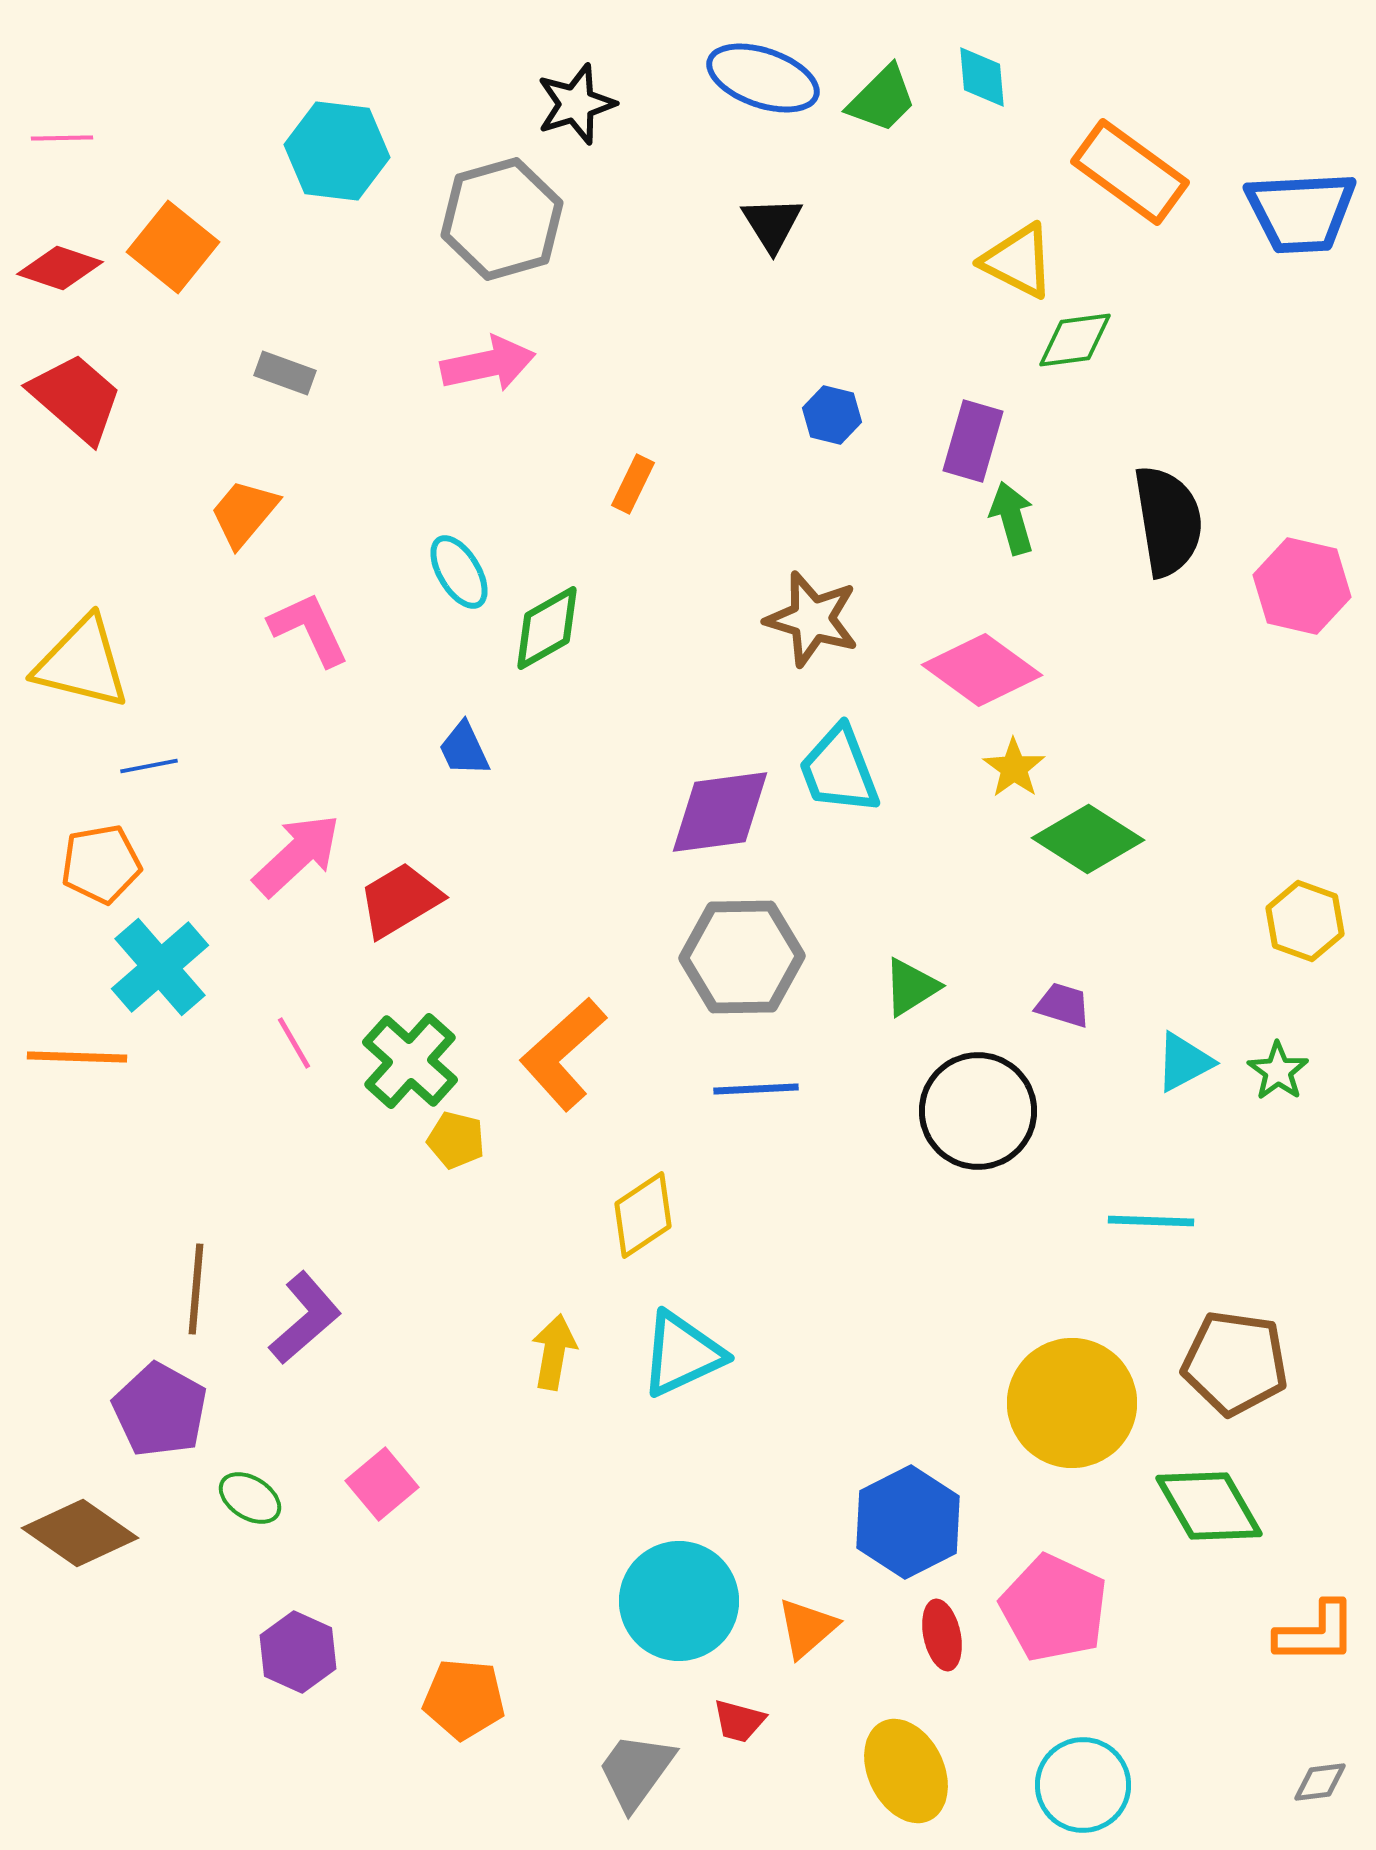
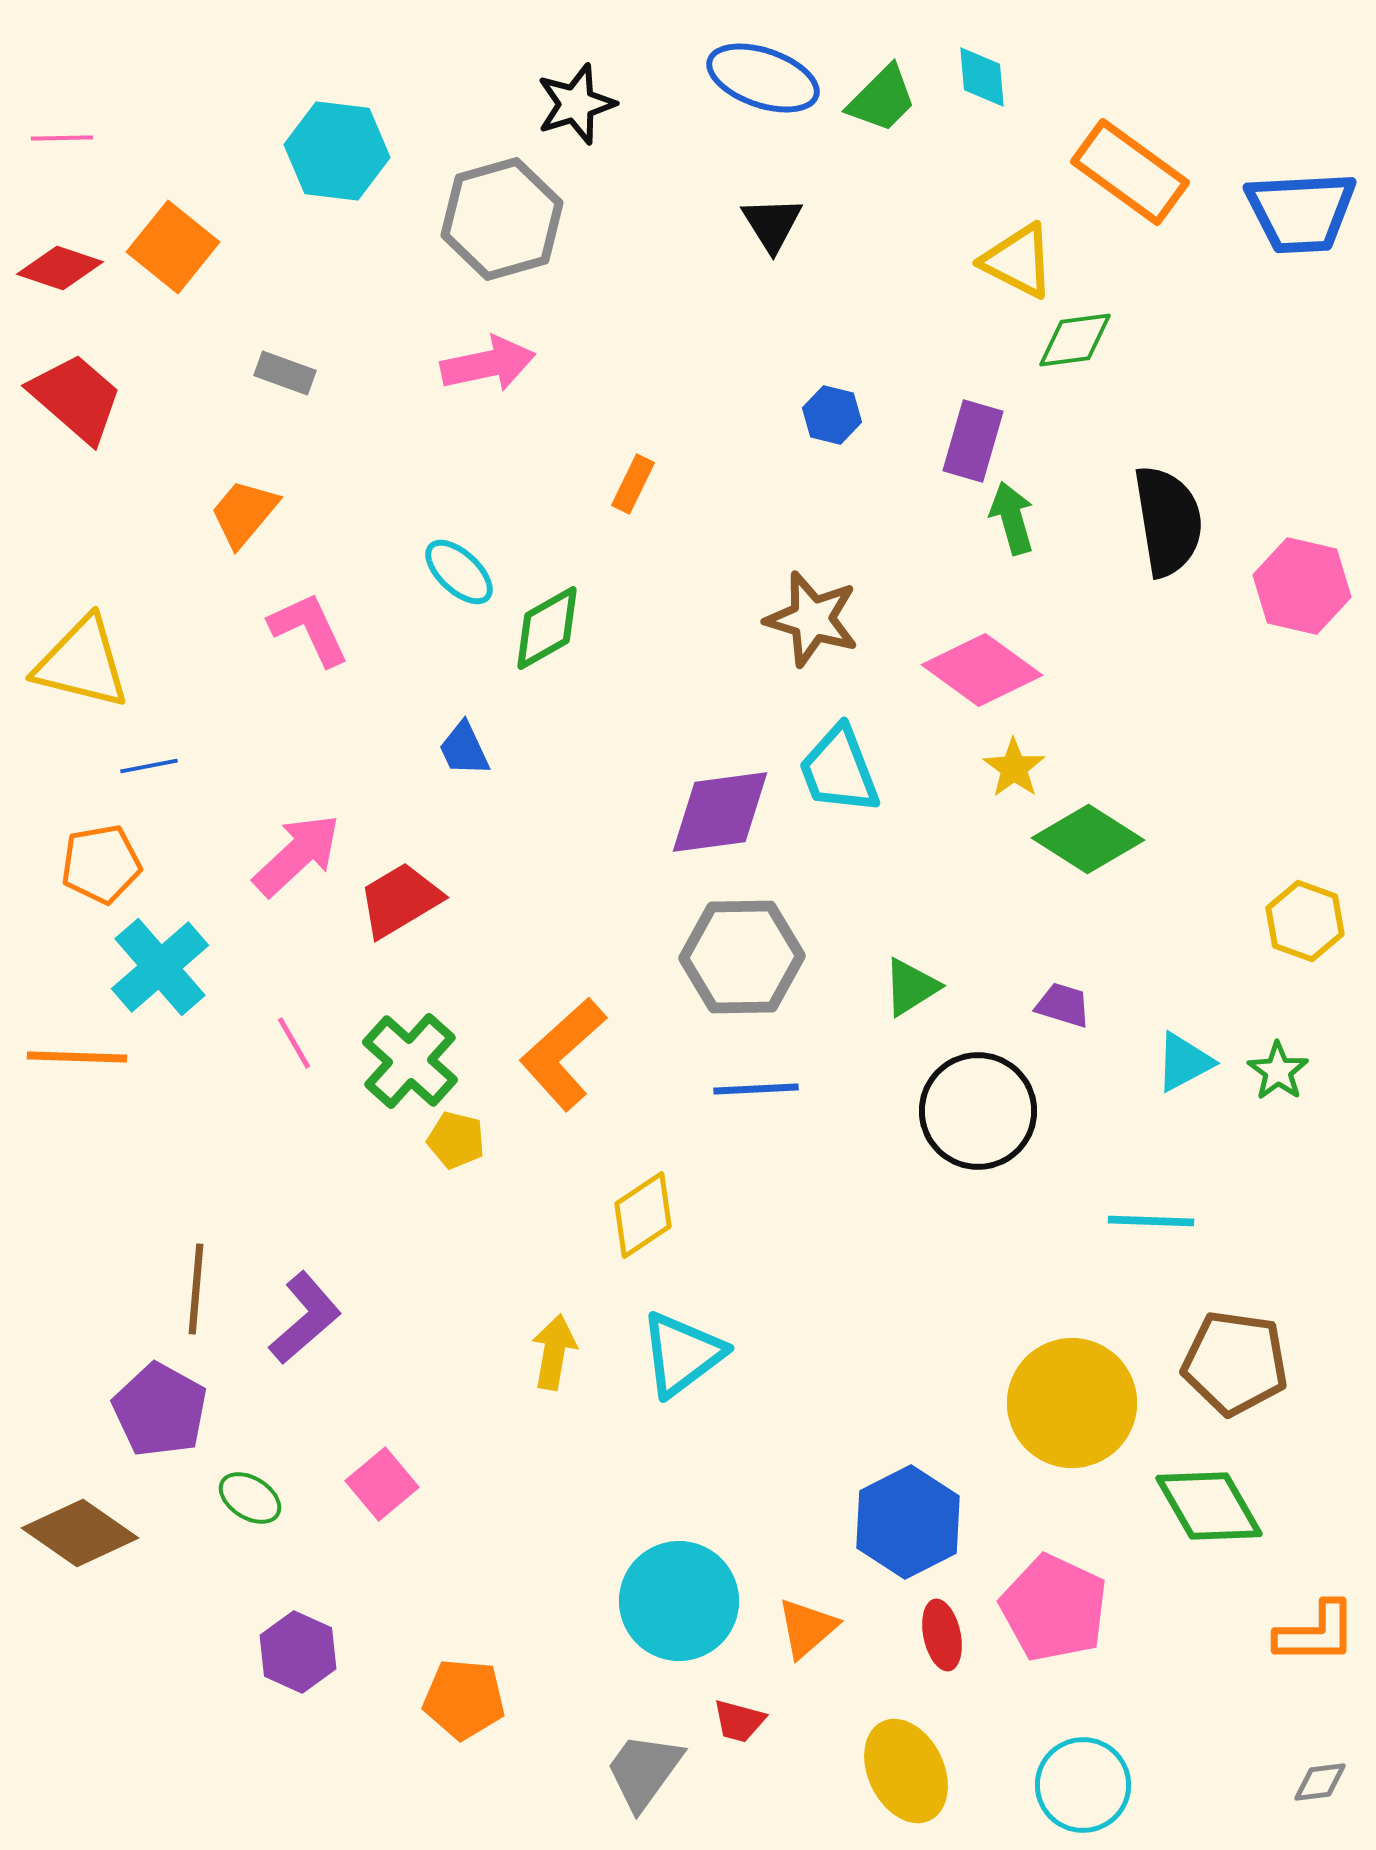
cyan ellipse at (459, 572): rotated 16 degrees counterclockwise
cyan triangle at (682, 1354): rotated 12 degrees counterclockwise
gray trapezoid at (636, 1771): moved 8 px right
